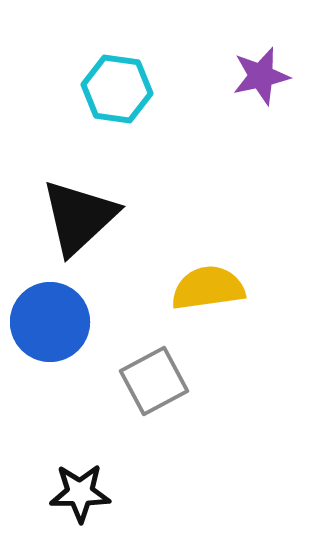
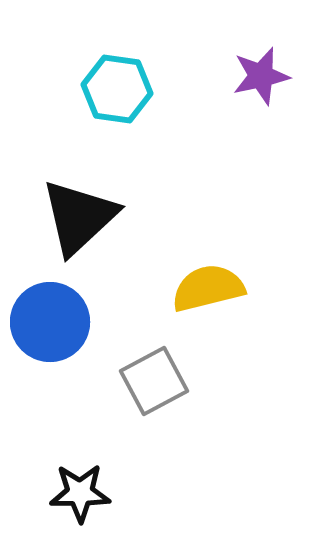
yellow semicircle: rotated 6 degrees counterclockwise
